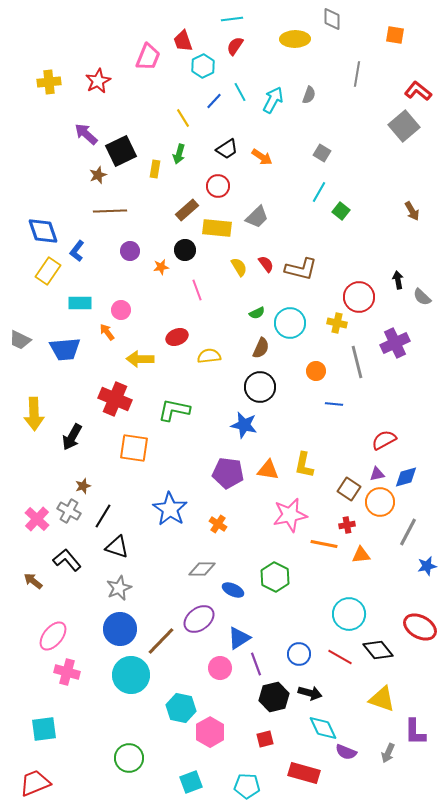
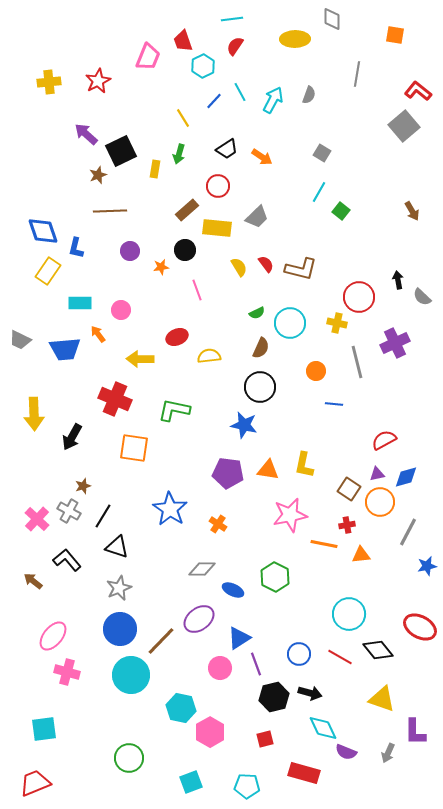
blue L-shape at (77, 251): moved 1 px left, 3 px up; rotated 25 degrees counterclockwise
orange arrow at (107, 332): moved 9 px left, 2 px down
